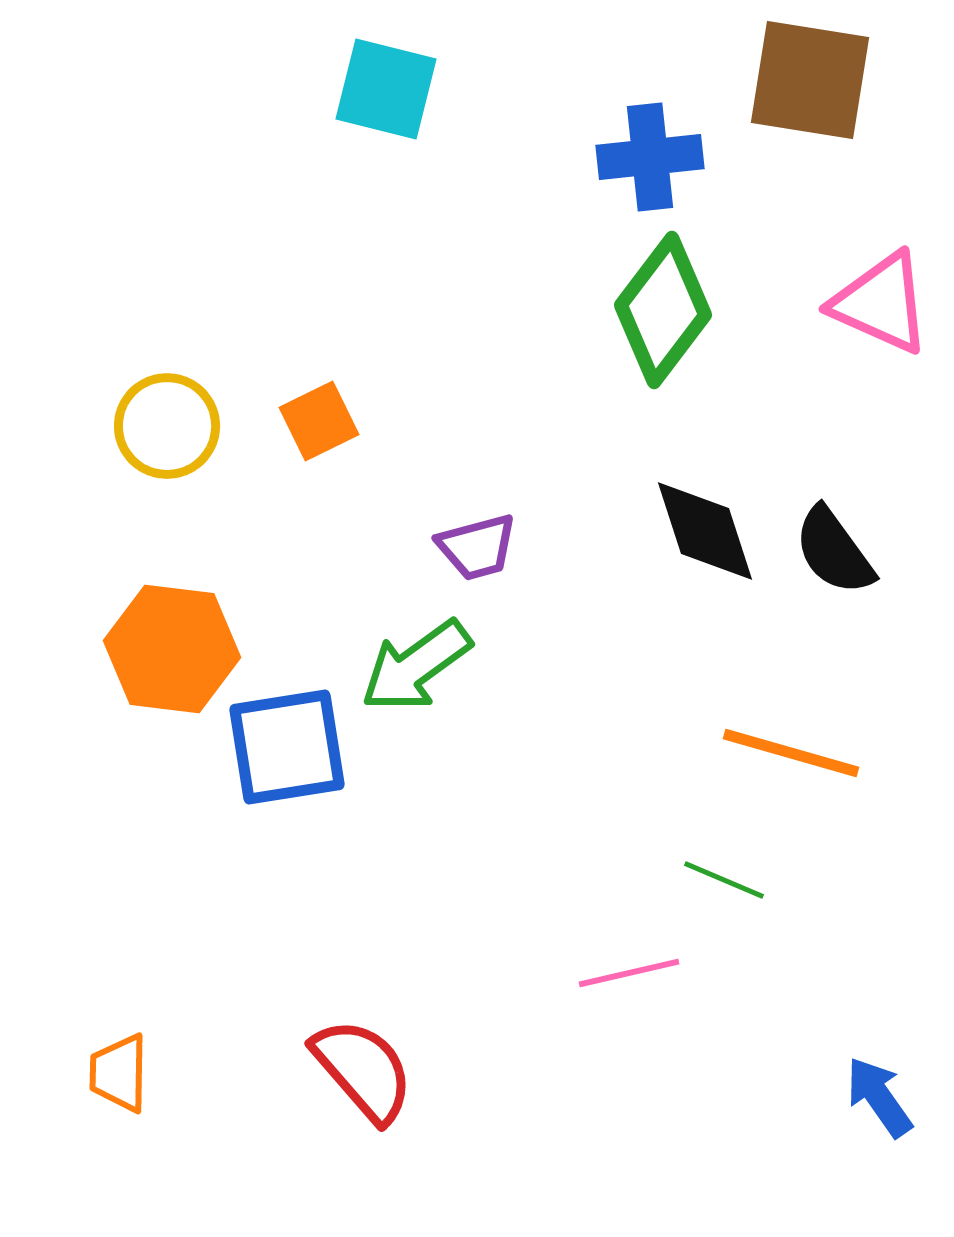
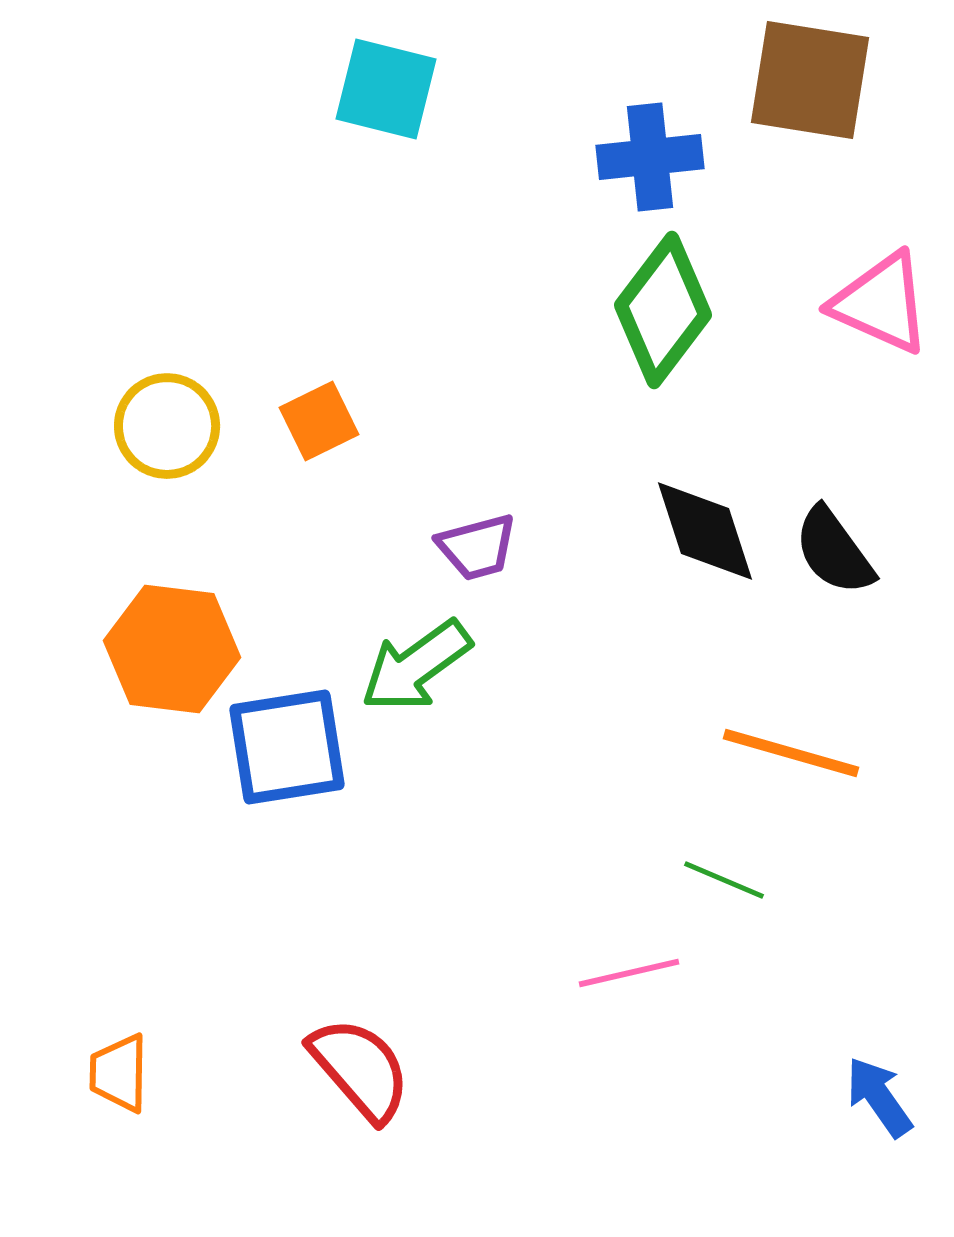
red semicircle: moved 3 px left, 1 px up
